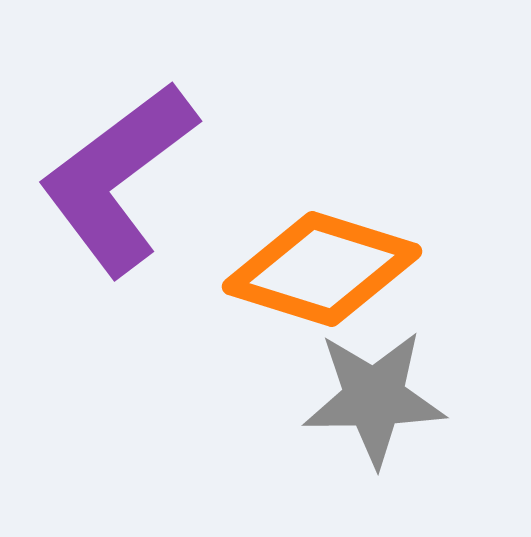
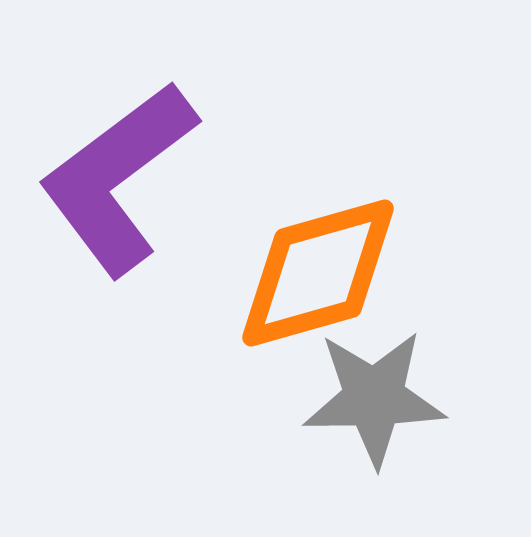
orange diamond: moved 4 px left, 4 px down; rotated 33 degrees counterclockwise
